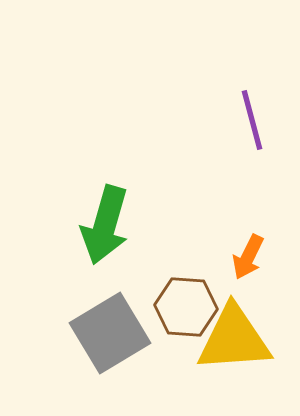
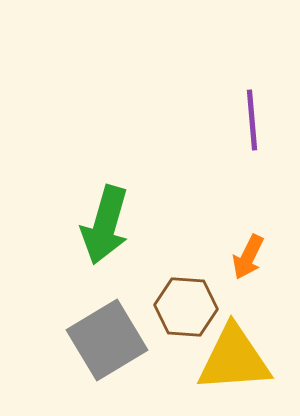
purple line: rotated 10 degrees clockwise
gray square: moved 3 px left, 7 px down
yellow triangle: moved 20 px down
